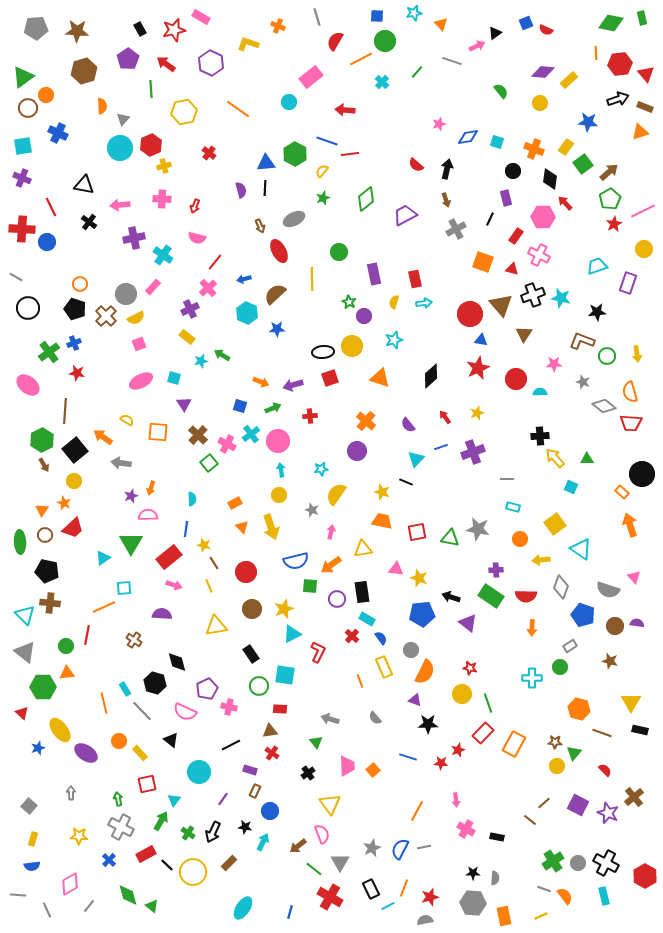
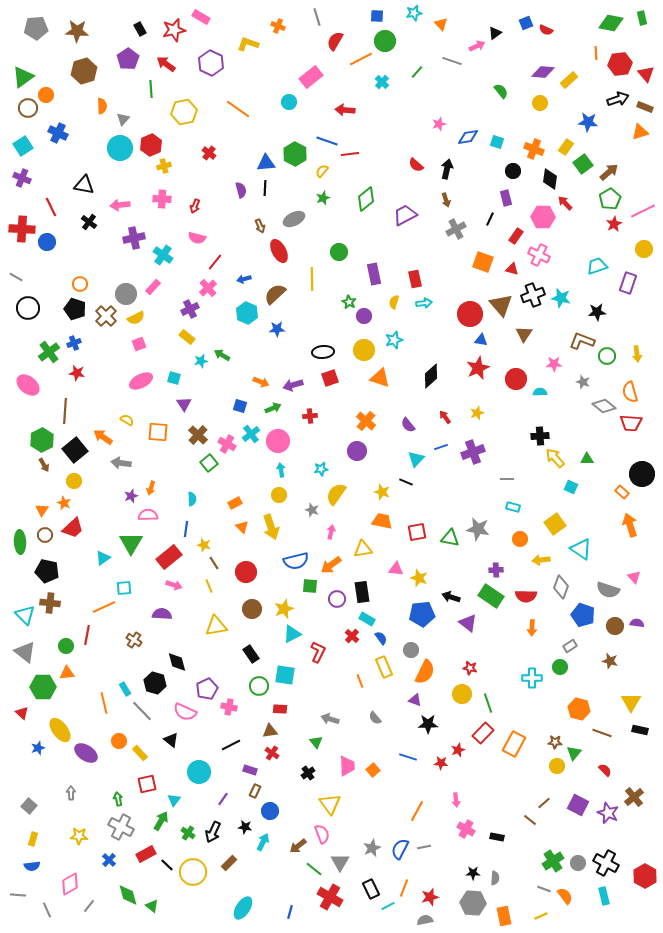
cyan square at (23, 146): rotated 24 degrees counterclockwise
yellow circle at (352, 346): moved 12 px right, 4 px down
